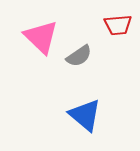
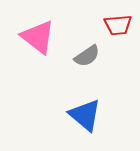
pink triangle: moved 3 px left; rotated 6 degrees counterclockwise
gray semicircle: moved 8 px right
